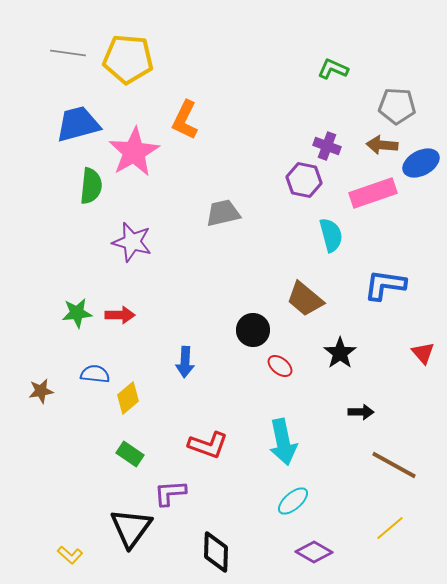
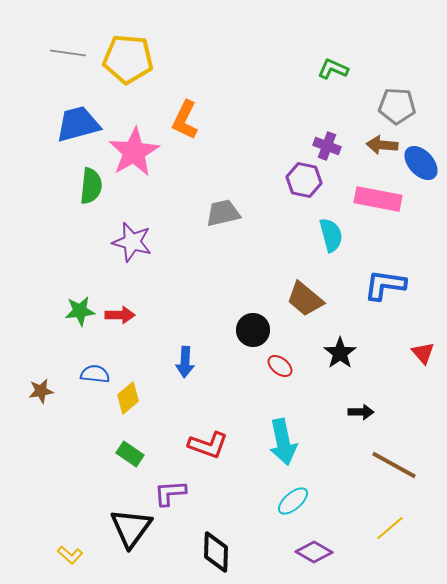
blue ellipse: rotated 75 degrees clockwise
pink rectangle: moved 5 px right, 6 px down; rotated 30 degrees clockwise
green star: moved 3 px right, 2 px up
